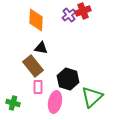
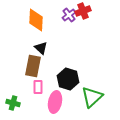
black triangle: rotated 32 degrees clockwise
brown rectangle: rotated 50 degrees clockwise
